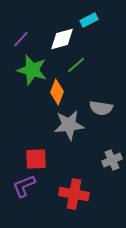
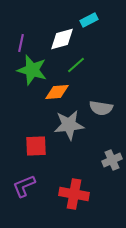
purple line: moved 4 px down; rotated 30 degrees counterclockwise
orange diamond: rotated 65 degrees clockwise
red square: moved 13 px up
